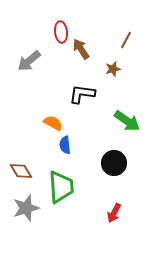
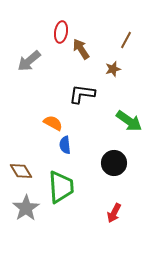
red ellipse: rotated 15 degrees clockwise
green arrow: moved 2 px right
gray star: rotated 16 degrees counterclockwise
